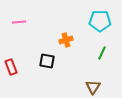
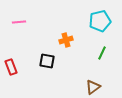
cyan pentagon: rotated 15 degrees counterclockwise
brown triangle: rotated 21 degrees clockwise
